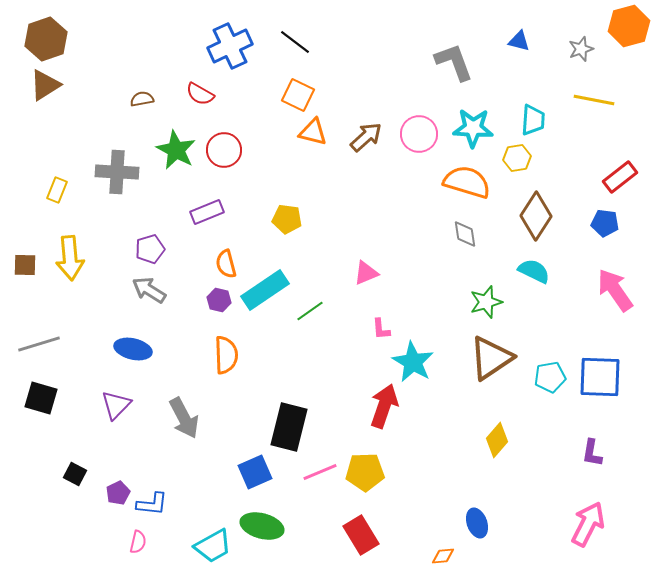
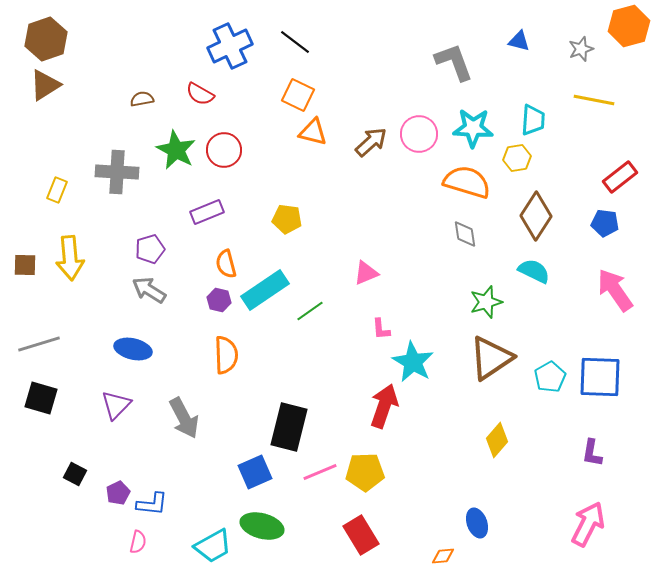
brown arrow at (366, 137): moved 5 px right, 5 px down
cyan pentagon at (550, 377): rotated 20 degrees counterclockwise
